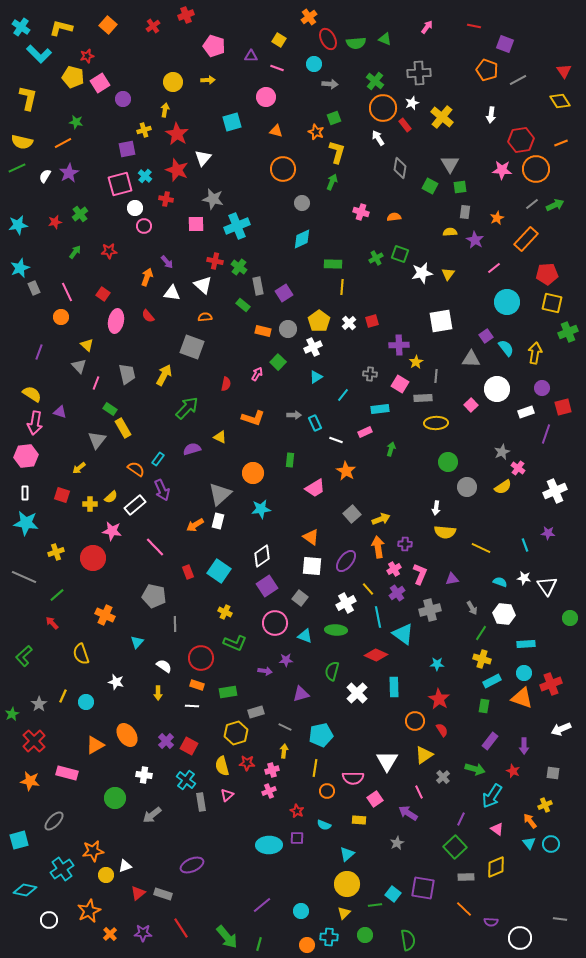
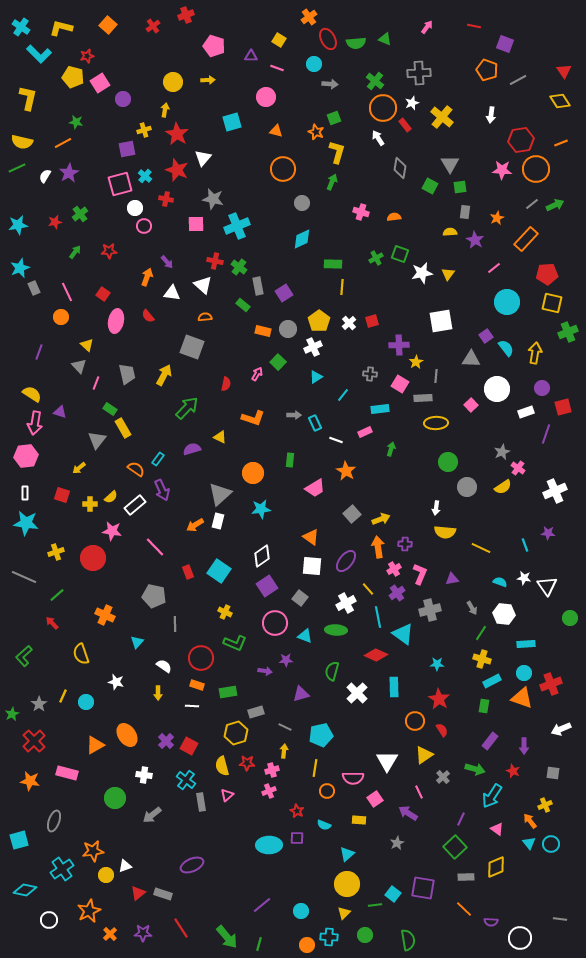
gray ellipse at (54, 821): rotated 25 degrees counterclockwise
